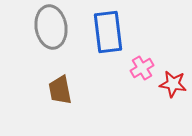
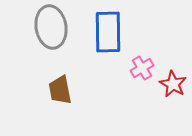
blue rectangle: rotated 6 degrees clockwise
red star: rotated 20 degrees clockwise
